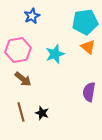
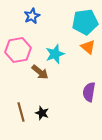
brown arrow: moved 17 px right, 7 px up
